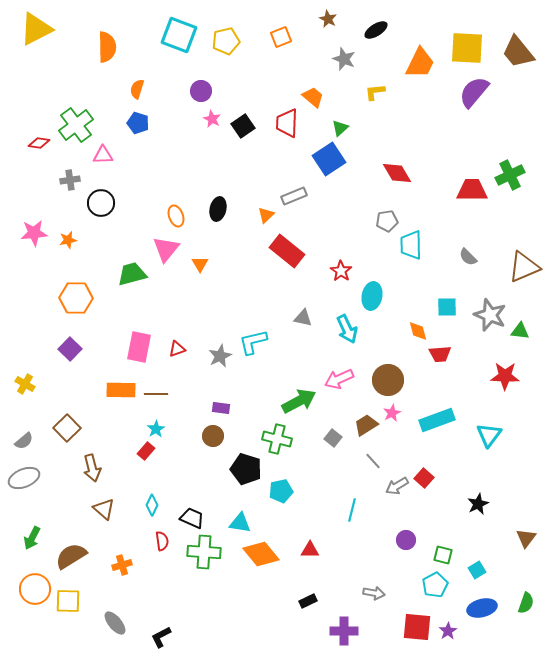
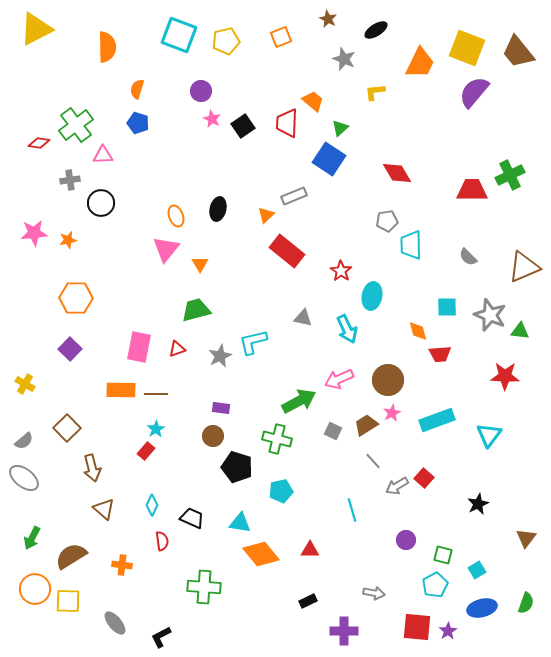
yellow square at (467, 48): rotated 18 degrees clockwise
orange trapezoid at (313, 97): moved 4 px down
blue square at (329, 159): rotated 24 degrees counterclockwise
green trapezoid at (132, 274): moved 64 px right, 36 px down
gray square at (333, 438): moved 7 px up; rotated 12 degrees counterclockwise
black pentagon at (246, 469): moved 9 px left, 2 px up
gray ellipse at (24, 478): rotated 60 degrees clockwise
cyan line at (352, 510): rotated 30 degrees counterclockwise
green cross at (204, 552): moved 35 px down
orange cross at (122, 565): rotated 24 degrees clockwise
